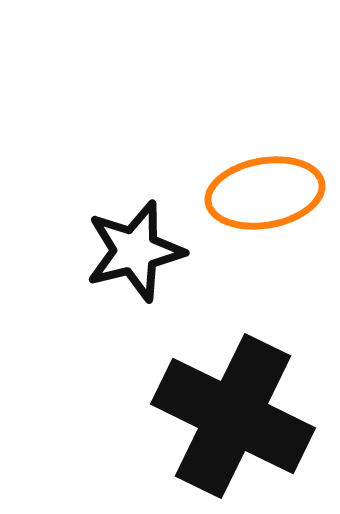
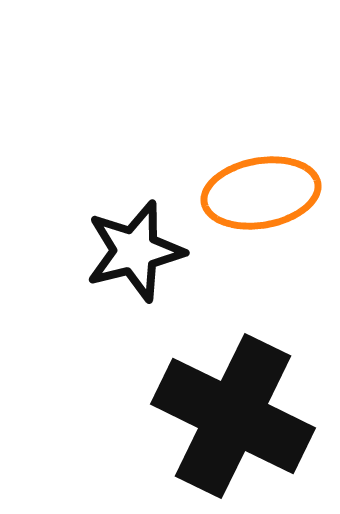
orange ellipse: moved 4 px left
